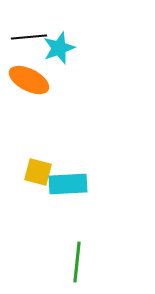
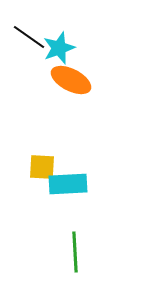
black line: rotated 40 degrees clockwise
orange ellipse: moved 42 px right
yellow square: moved 4 px right, 5 px up; rotated 12 degrees counterclockwise
green line: moved 2 px left, 10 px up; rotated 9 degrees counterclockwise
